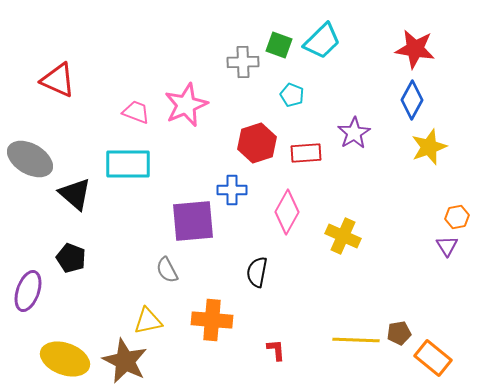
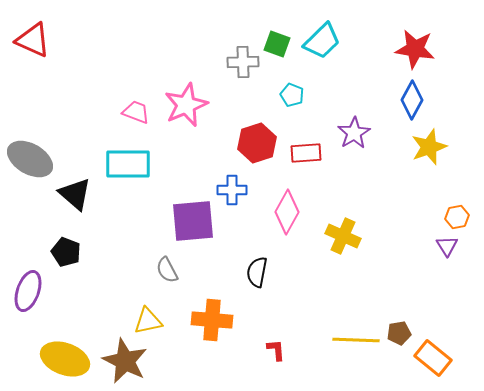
green square: moved 2 px left, 1 px up
red triangle: moved 25 px left, 40 px up
black pentagon: moved 5 px left, 6 px up
